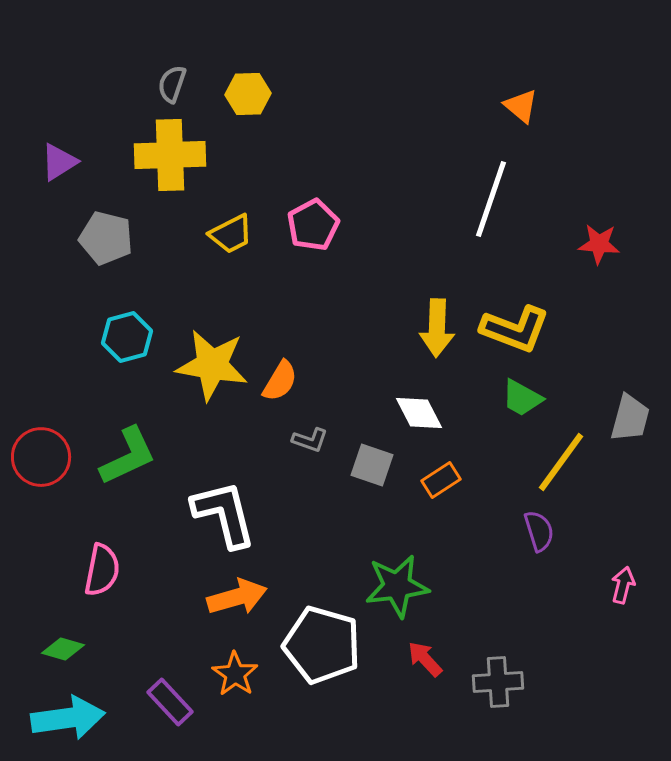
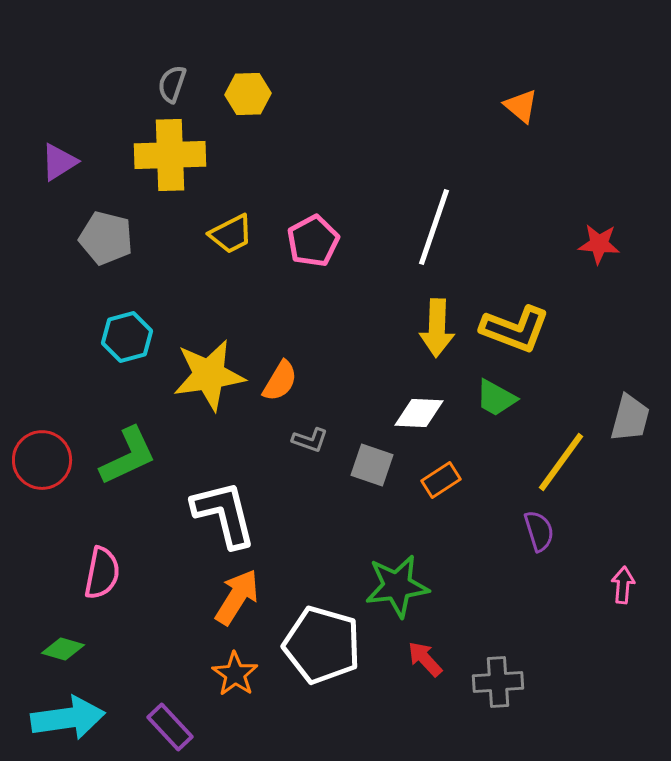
white line: moved 57 px left, 28 px down
pink pentagon: moved 16 px down
yellow star: moved 3 px left, 10 px down; rotated 18 degrees counterclockwise
green trapezoid: moved 26 px left
white diamond: rotated 60 degrees counterclockwise
red circle: moved 1 px right, 3 px down
pink semicircle: moved 3 px down
pink arrow: rotated 9 degrees counterclockwise
orange arrow: rotated 42 degrees counterclockwise
purple rectangle: moved 25 px down
